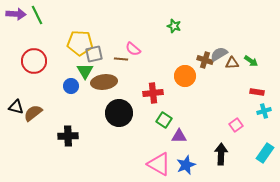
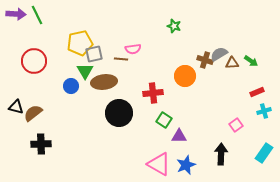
yellow pentagon: rotated 15 degrees counterclockwise
pink semicircle: rotated 49 degrees counterclockwise
red rectangle: rotated 32 degrees counterclockwise
black cross: moved 27 px left, 8 px down
cyan rectangle: moved 1 px left
